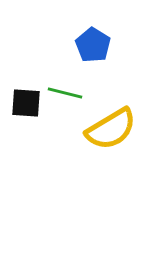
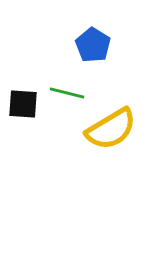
green line: moved 2 px right
black square: moved 3 px left, 1 px down
